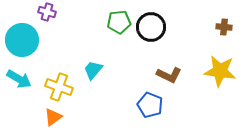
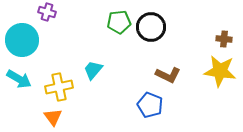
brown cross: moved 12 px down
brown L-shape: moved 1 px left
yellow cross: rotated 32 degrees counterclockwise
orange triangle: rotated 30 degrees counterclockwise
